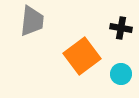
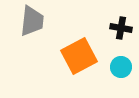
orange square: moved 3 px left; rotated 9 degrees clockwise
cyan circle: moved 7 px up
